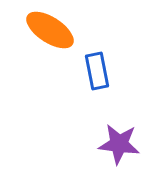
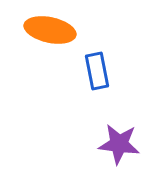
orange ellipse: rotated 21 degrees counterclockwise
